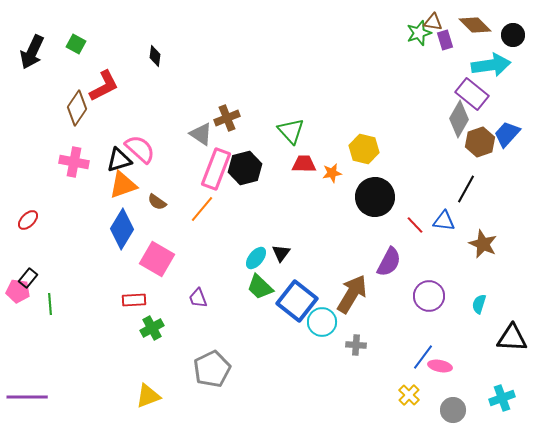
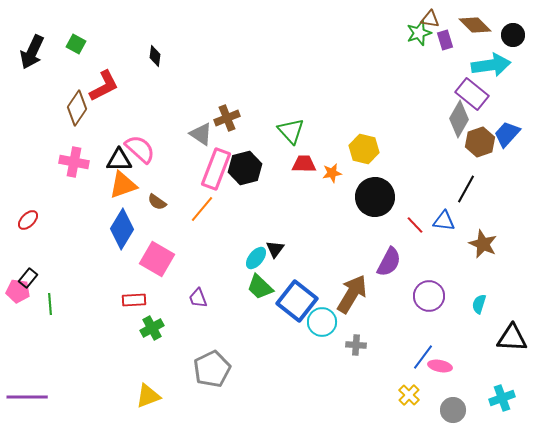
brown triangle at (433, 22): moved 3 px left, 3 px up
black triangle at (119, 160): rotated 16 degrees clockwise
black triangle at (281, 253): moved 6 px left, 4 px up
